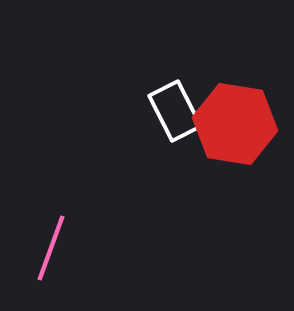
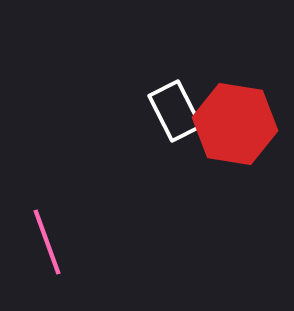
pink line: moved 4 px left, 6 px up; rotated 40 degrees counterclockwise
